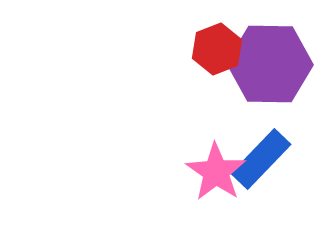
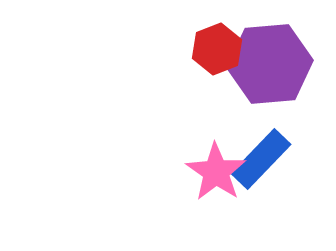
purple hexagon: rotated 6 degrees counterclockwise
